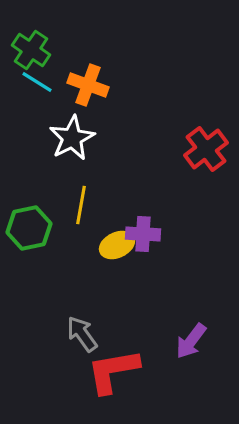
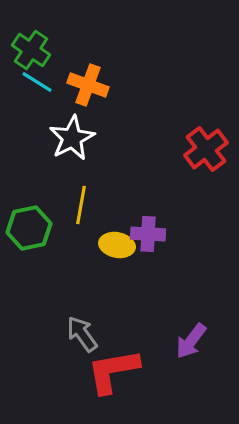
purple cross: moved 5 px right
yellow ellipse: rotated 36 degrees clockwise
